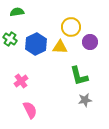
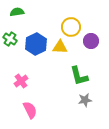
purple circle: moved 1 px right, 1 px up
